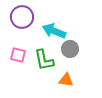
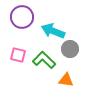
cyan arrow: moved 1 px left
green L-shape: rotated 145 degrees clockwise
